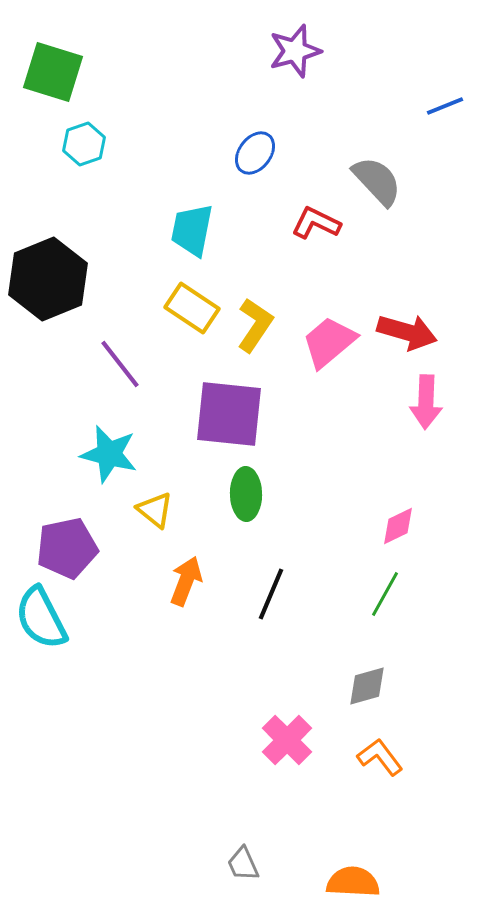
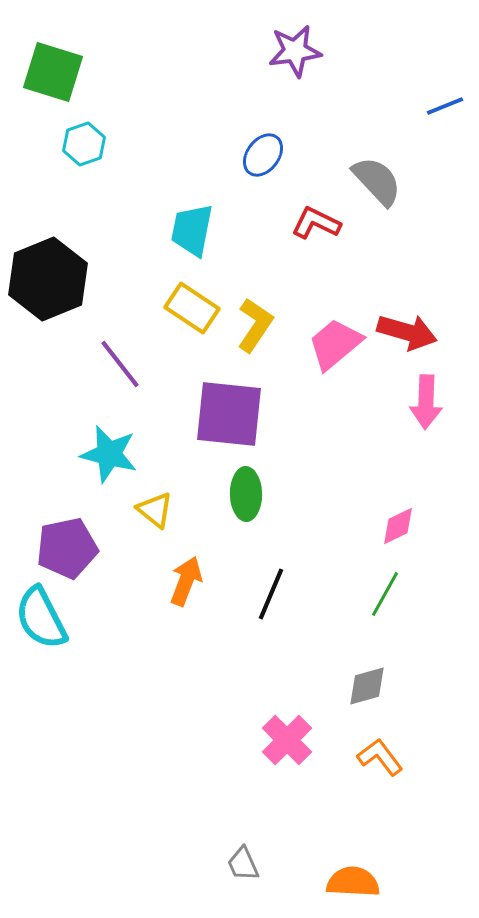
purple star: rotated 8 degrees clockwise
blue ellipse: moved 8 px right, 2 px down
pink trapezoid: moved 6 px right, 2 px down
